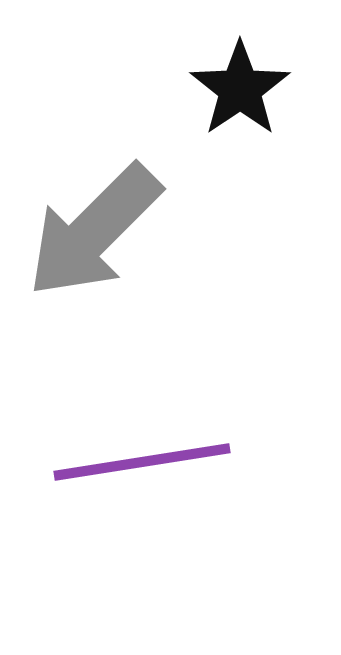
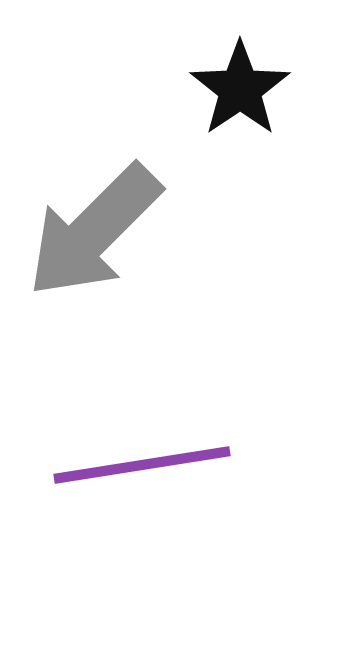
purple line: moved 3 px down
